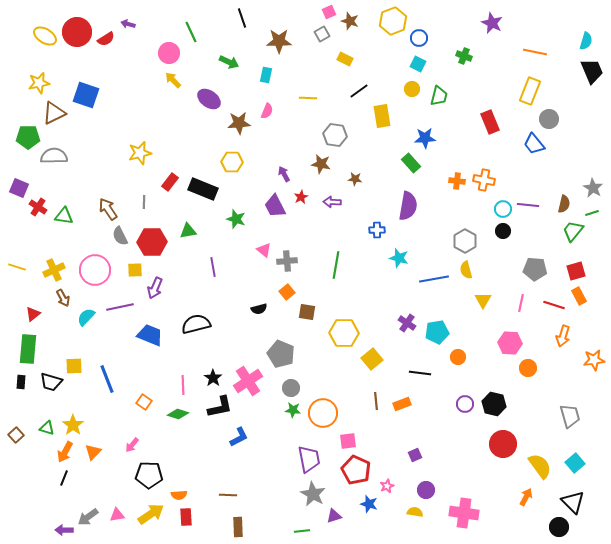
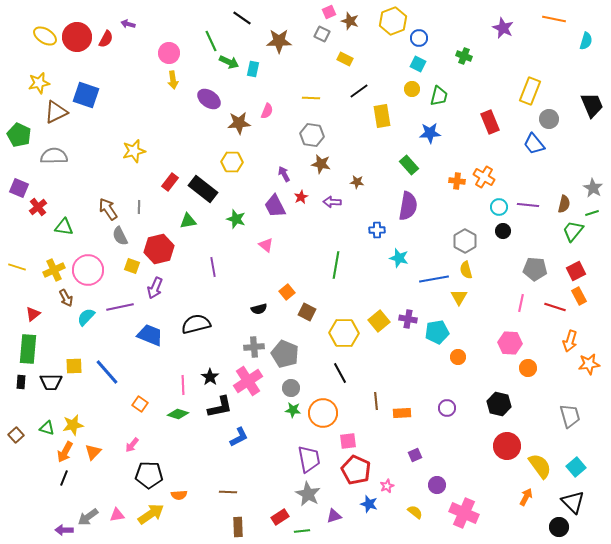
black line at (242, 18): rotated 36 degrees counterclockwise
purple star at (492, 23): moved 11 px right, 5 px down
red circle at (77, 32): moved 5 px down
green line at (191, 32): moved 20 px right, 9 px down
gray square at (322, 34): rotated 35 degrees counterclockwise
red semicircle at (106, 39): rotated 30 degrees counterclockwise
orange line at (535, 52): moved 19 px right, 33 px up
black trapezoid at (592, 71): moved 34 px down
cyan rectangle at (266, 75): moved 13 px left, 6 px up
yellow arrow at (173, 80): rotated 144 degrees counterclockwise
yellow line at (308, 98): moved 3 px right
brown triangle at (54, 113): moved 2 px right, 1 px up
gray hexagon at (335, 135): moved 23 px left
green pentagon at (28, 137): moved 9 px left, 2 px up; rotated 25 degrees clockwise
blue star at (425, 138): moved 5 px right, 5 px up
yellow star at (140, 153): moved 6 px left, 2 px up
green rectangle at (411, 163): moved 2 px left, 2 px down
brown star at (355, 179): moved 2 px right, 3 px down
orange cross at (484, 180): moved 3 px up; rotated 20 degrees clockwise
black rectangle at (203, 189): rotated 16 degrees clockwise
gray line at (144, 202): moved 5 px left, 5 px down
red cross at (38, 207): rotated 18 degrees clockwise
cyan circle at (503, 209): moved 4 px left, 2 px up
green triangle at (64, 216): moved 11 px down
green triangle at (188, 231): moved 10 px up
red hexagon at (152, 242): moved 7 px right, 7 px down; rotated 12 degrees counterclockwise
pink triangle at (264, 250): moved 2 px right, 5 px up
gray cross at (287, 261): moved 33 px left, 86 px down
pink circle at (95, 270): moved 7 px left
yellow square at (135, 270): moved 3 px left, 4 px up; rotated 21 degrees clockwise
red square at (576, 271): rotated 12 degrees counterclockwise
brown arrow at (63, 298): moved 3 px right
yellow triangle at (483, 300): moved 24 px left, 3 px up
red line at (554, 305): moved 1 px right, 2 px down
brown square at (307, 312): rotated 18 degrees clockwise
purple cross at (407, 323): moved 1 px right, 4 px up; rotated 24 degrees counterclockwise
orange arrow at (563, 336): moved 7 px right, 5 px down
gray pentagon at (281, 354): moved 4 px right
yellow square at (372, 359): moved 7 px right, 38 px up
orange star at (594, 360): moved 5 px left, 4 px down
black line at (420, 373): moved 80 px left; rotated 55 degrees clockwise
black star at (213, 378): moved 3 px left, 1 px up
blue line at (107, 379): moved 7 px up; rotated 20 degrees counterclockwise
black trapezoid at (51, 382): rotated 15 degrees counterclockwise
orange square at (144, 402): moved 4 px left, 2 px down
orange rectangle at (402, 404): moved 9 px down; rotated 18 degrees clockwise
purple circle at (465, 404): moved 18 px left, 4 px down
black hexagon at (494, 404): moved 5 px right
yellow star at (73, 425): rotated 25 degrees clockwise
red circle at (503, 444): moved 4 px right, 2 px down
cyan square at (575, 463): moved 1 px right, 4 px down
purple circle at (426, 490): moved 11 px right, 5 px up
gray star at (313, 494): moved 5 px left
brown line at (228, 495): moved 3 px up
yellow semicircle at (415, 512): rotated 28 degrees clockwise
pink cross at (464, 513): rotated 16 degrees clockwise
red rectangle at (186, 517): moved 94 px right; rotated 60 degrees clockwise
